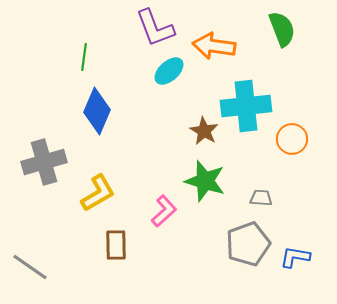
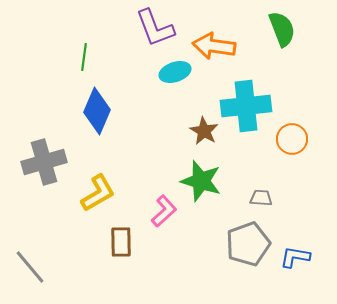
cyan ellipse: moved 6 px right, 1 px down; rotated 24 degrees clockwise
green star: moved 4 px left
brown rectangle: moved 5 px right, 3 px up
gray line: rotated 15 degrees clockwise
